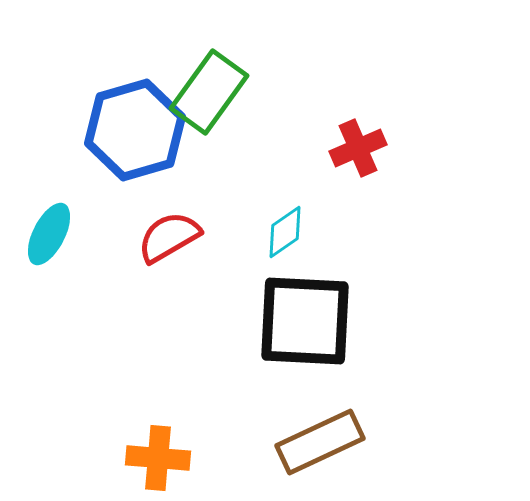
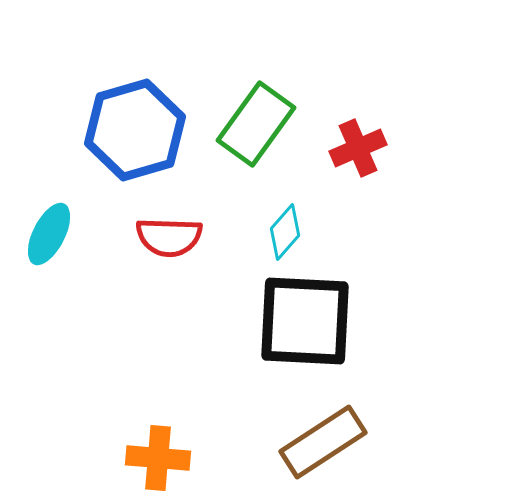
green rectangle: moved 47 px right, 32 px down
cyan diamond: rotated 14 degrees counterclockwise
red semicircle: rotated 148 degrees counterclockwise
brown rectangle: moved 3 px right; rotated 8 degrees counterclockwise
